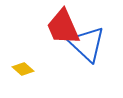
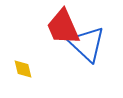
yellow diamond: rotated 35 degrees clockwise
